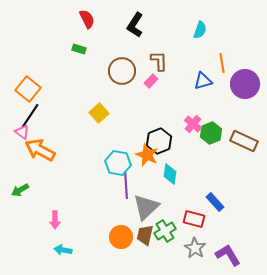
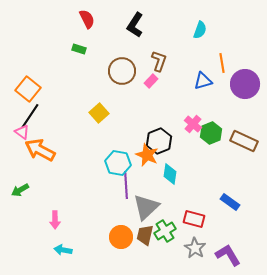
brown L-shape: rotated 20 degrees clockwise
blue rectangle: moved 15 px right; rotated 12 degrees counterclockwise
